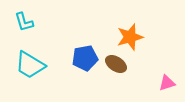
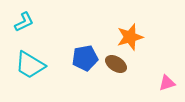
cyan L-shape: rotated 100 degrees counterclockwise
